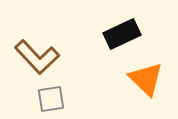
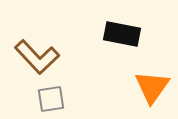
black rectangle: rotated 36 degrees clockwise
orange triangle: moved 6 px right, 8 px down; rotated 21 degrees clockwise
